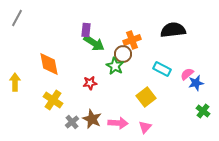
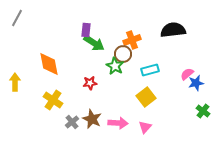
cyan rectangle: moved 12 px left, 1 px down; rotated 42 degrees counterclockwise
